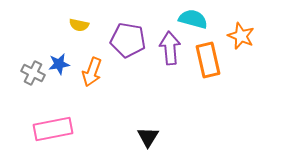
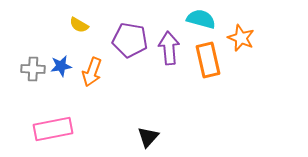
cyan semicircle: moved 8 px right
yellow semicircle: rotated 18 degrees clockwise
orange star: moved 2 px down
purple pentagon: moved 2 px right
purple arrow: moved 1 px left
blue star: moved 2 px right, 2 px down
gray cross: moved 4 px up; rotated 25 degrees counterclockwise
black triangle: rotated 10 degrees clockwise
